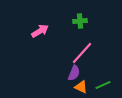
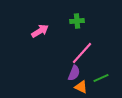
green cross: moved 3 px left
green line: moved 2 px left, 7 px up
